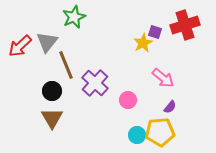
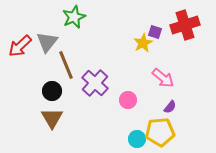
cyan circle: moved 4 px down
